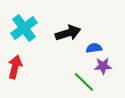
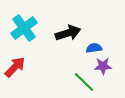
red arrow: rotated 30 degrees clockwise
